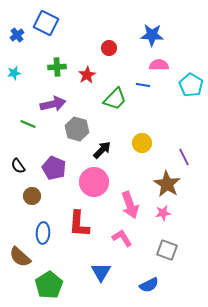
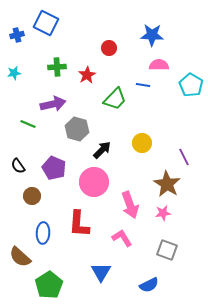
blue cross: rotated 24 degrees clockwise
